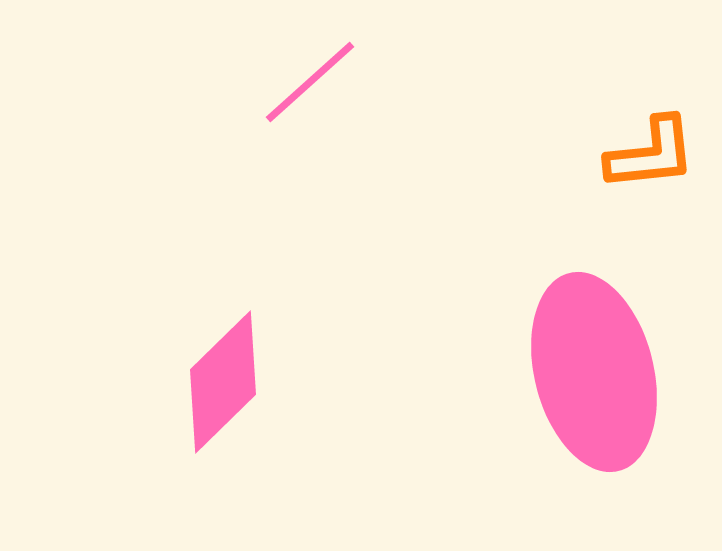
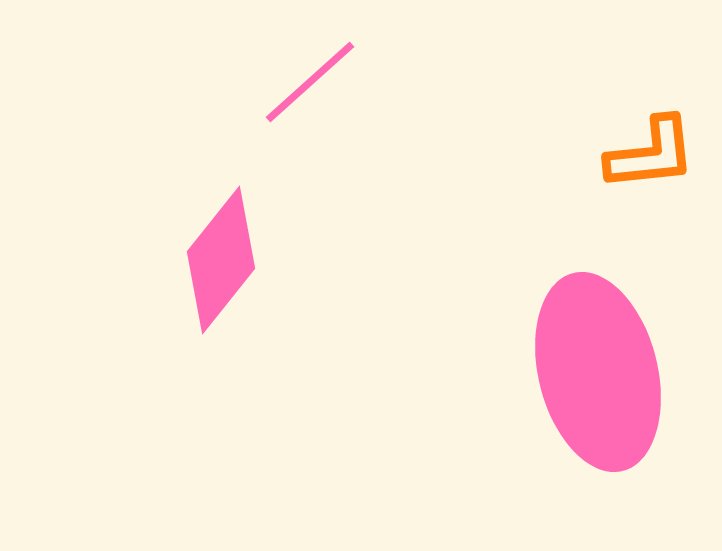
pink ellipse: moved 4 px right
pink diamond: moved 2 px left, 122 px up; rotated 7 degrees counterclockwise
